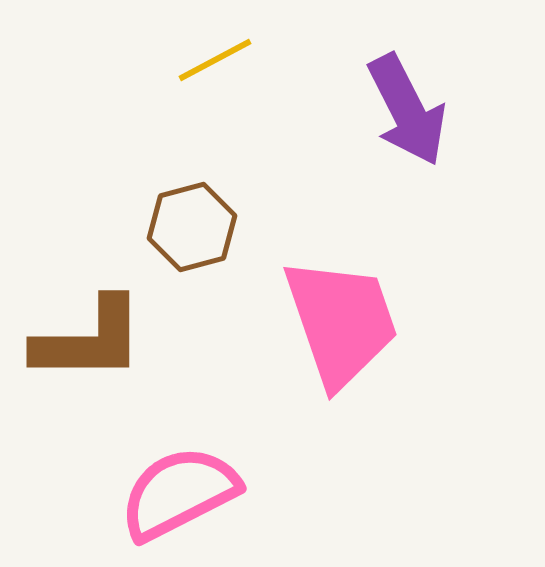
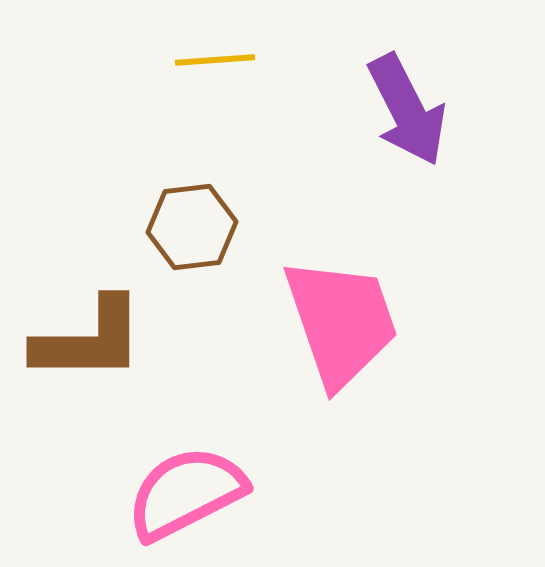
yellow line: rotated 24 degrees clockwise
brown hexagon: rotated 8 degrees clockwise
pink semicircle: moved 7 px right
